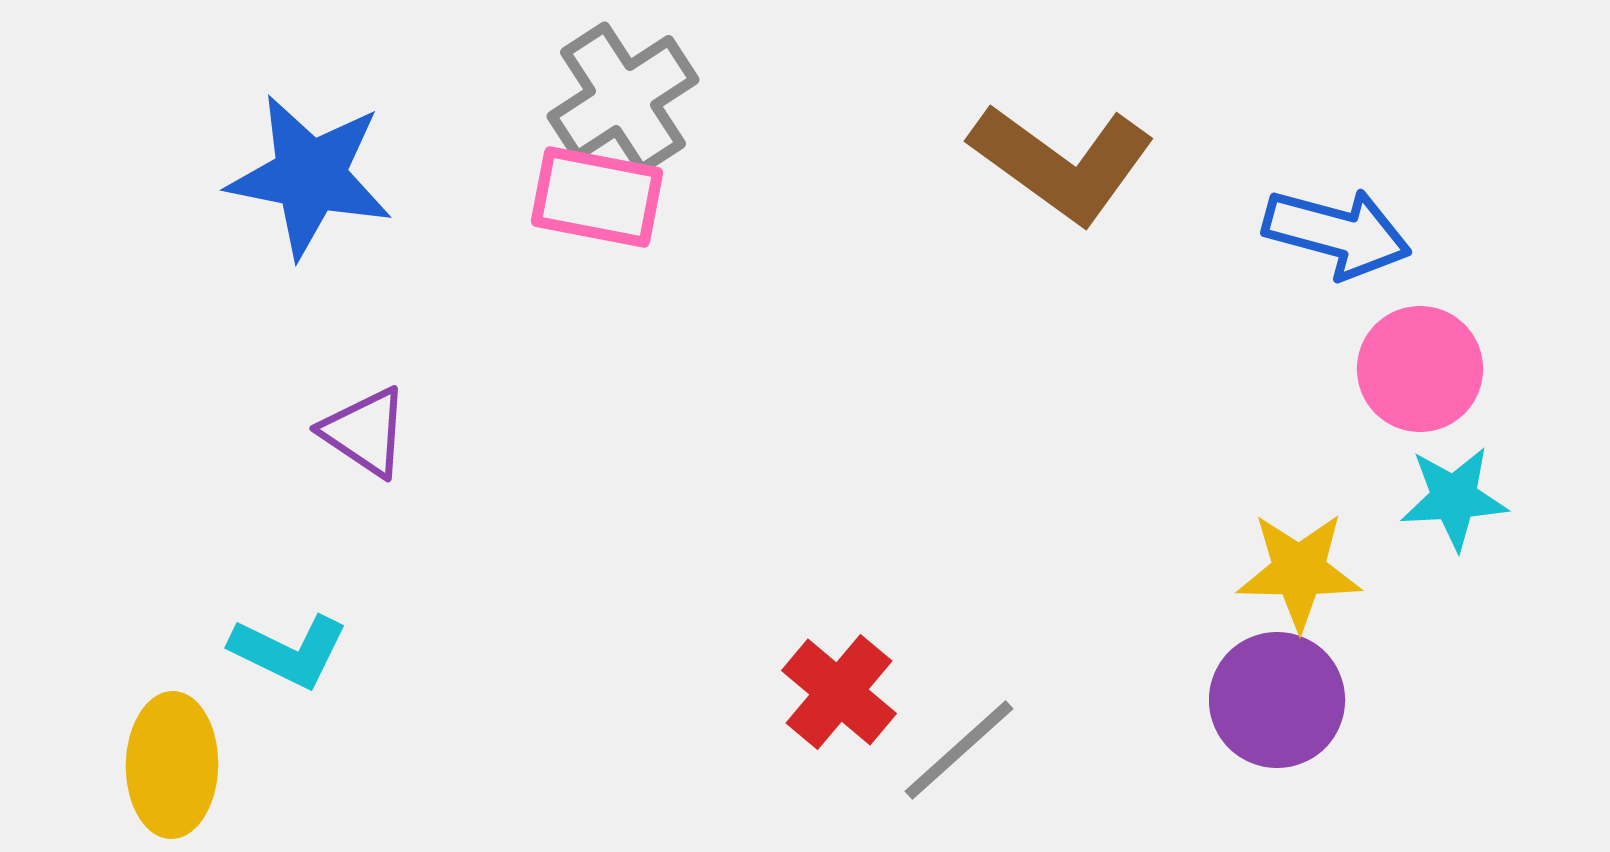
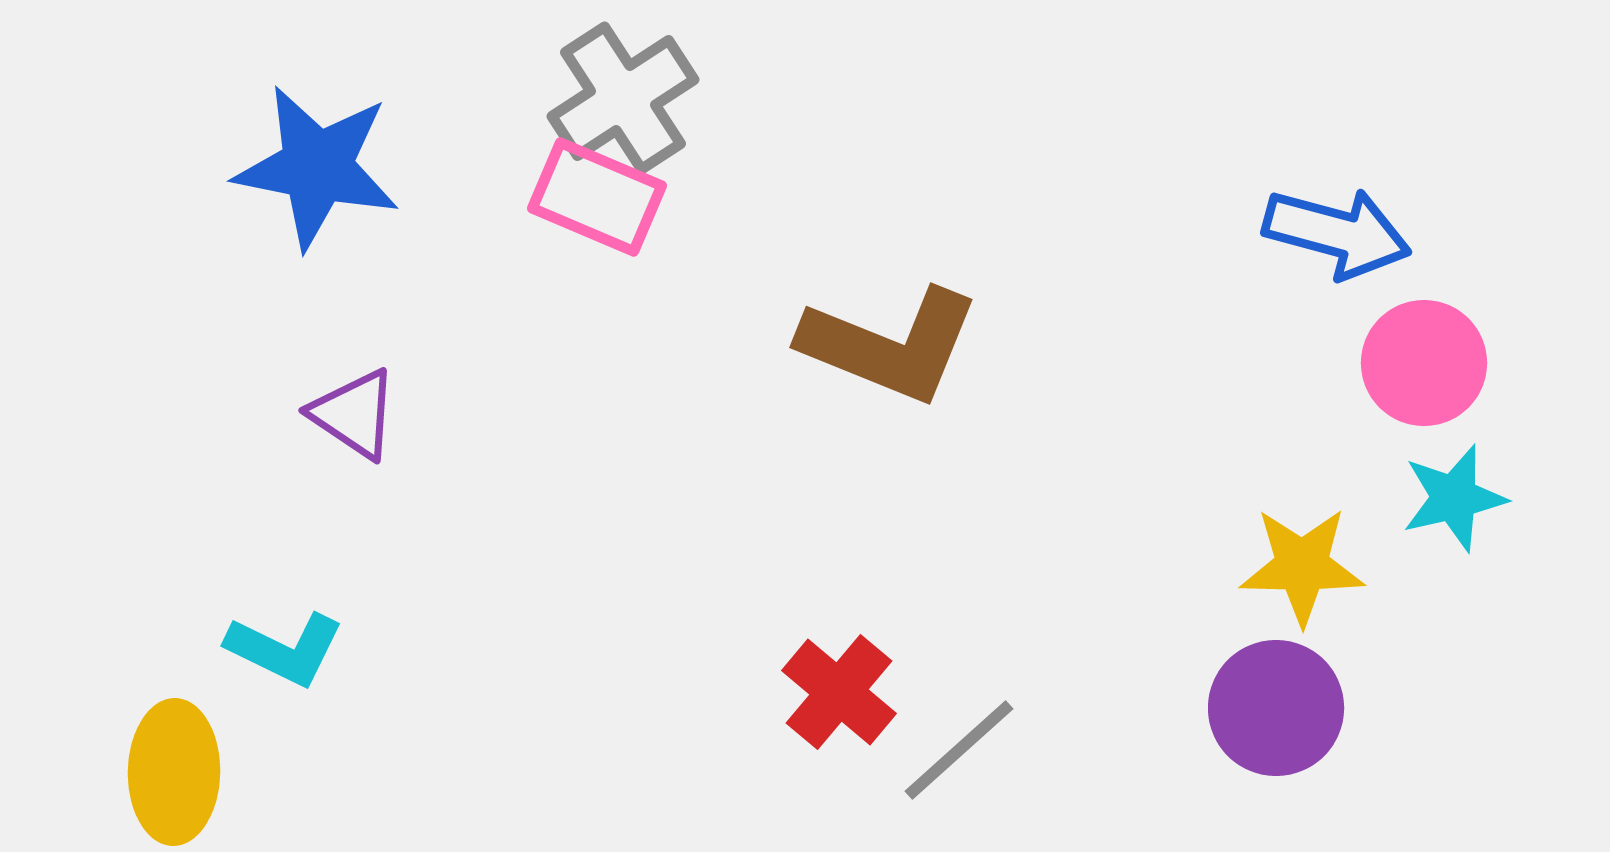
brown L-shape: moved 172 px left, 182 px down; rotated 14 degrees counterclockwise
blue star: moved 7 px right, 9 px up
pink rectangle: rotated 12 degrees clockwise
pink circle: moved 4 px right, 6 px up
purple triangle: moved 11 px left, 18 px up
cyan star: rotated 10 degrees counterclockwise
yellow star: moved 3 px right, 5 px up
cyan L-shape: moved 4 px left, 2 px up
purple circle: moved 1 px left, 8 px down
yellow ellipse: moved 2 px right, 7 px down
